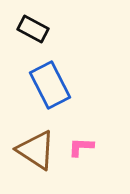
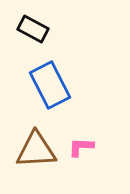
brown triangle: rotated 36 degrees counterclockwise
